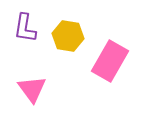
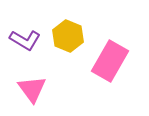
purple L-shape: moved 12 px down; rotated 68 degrees counterclockwise
yellow hexagon: rotated 12 degrees clockwise
